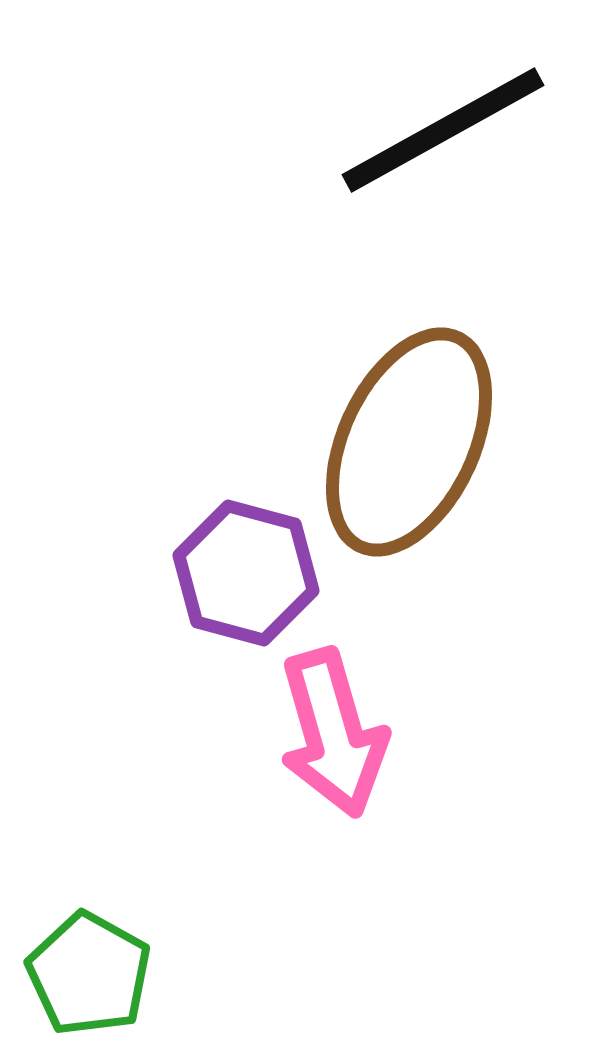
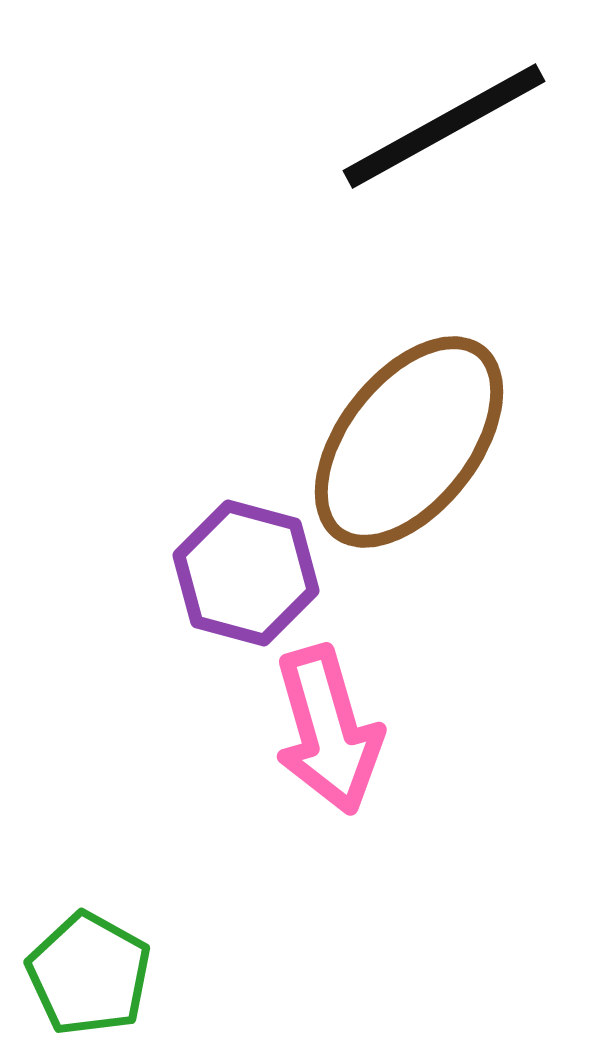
black line: moved 1 px right, 4 px up
brown ellipse: rotated 13 degrees clockwise
pink arrow: moved 5 px left, 3 px up
